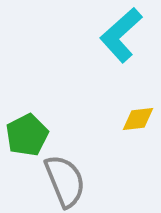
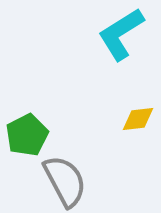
cyan L-shape: moved 1 px up; rotated 10 degrees clockwise
gray semicircle: rotated 6 degrees counterclockwise
